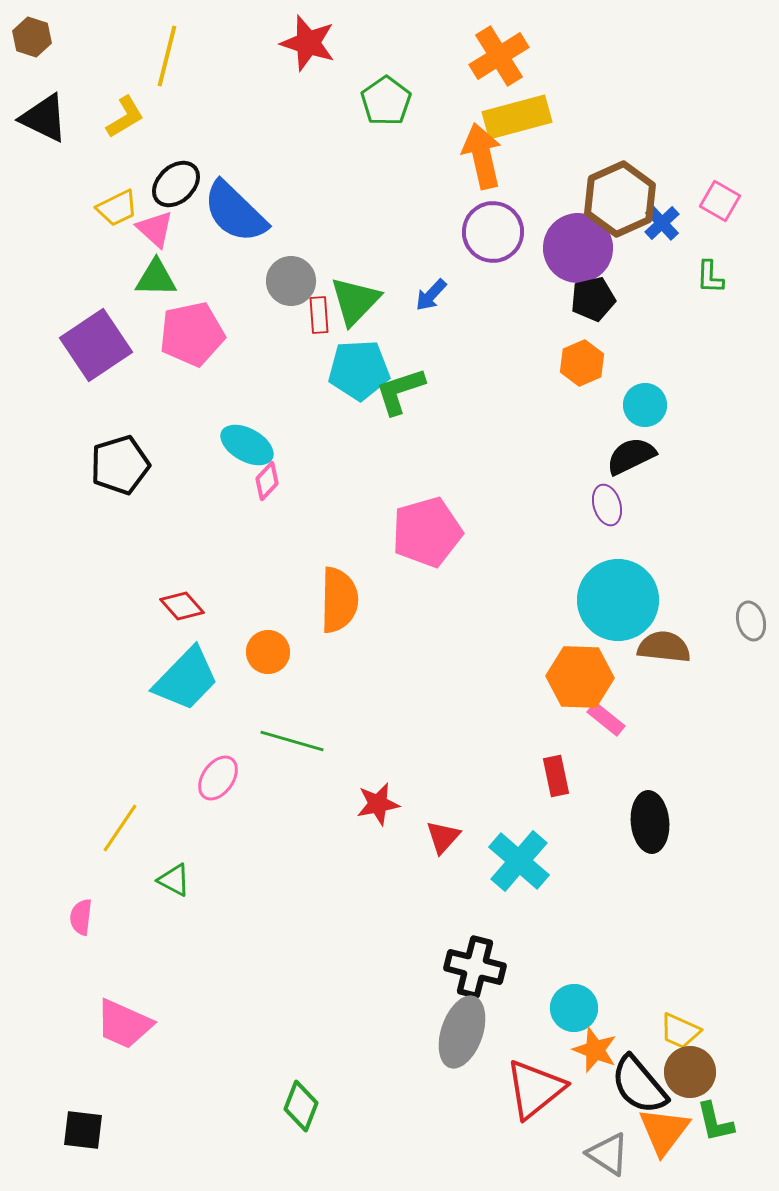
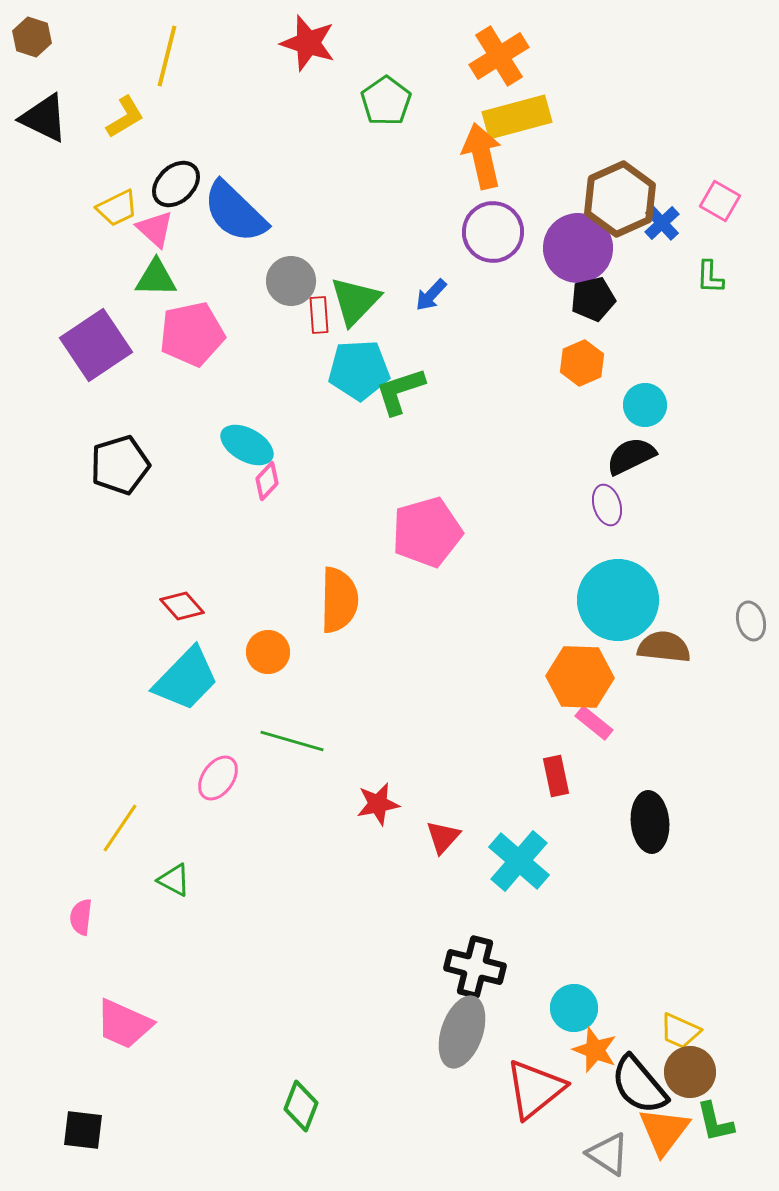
pink rectangle at (606, 719): moved 12 px left, 4 px down
